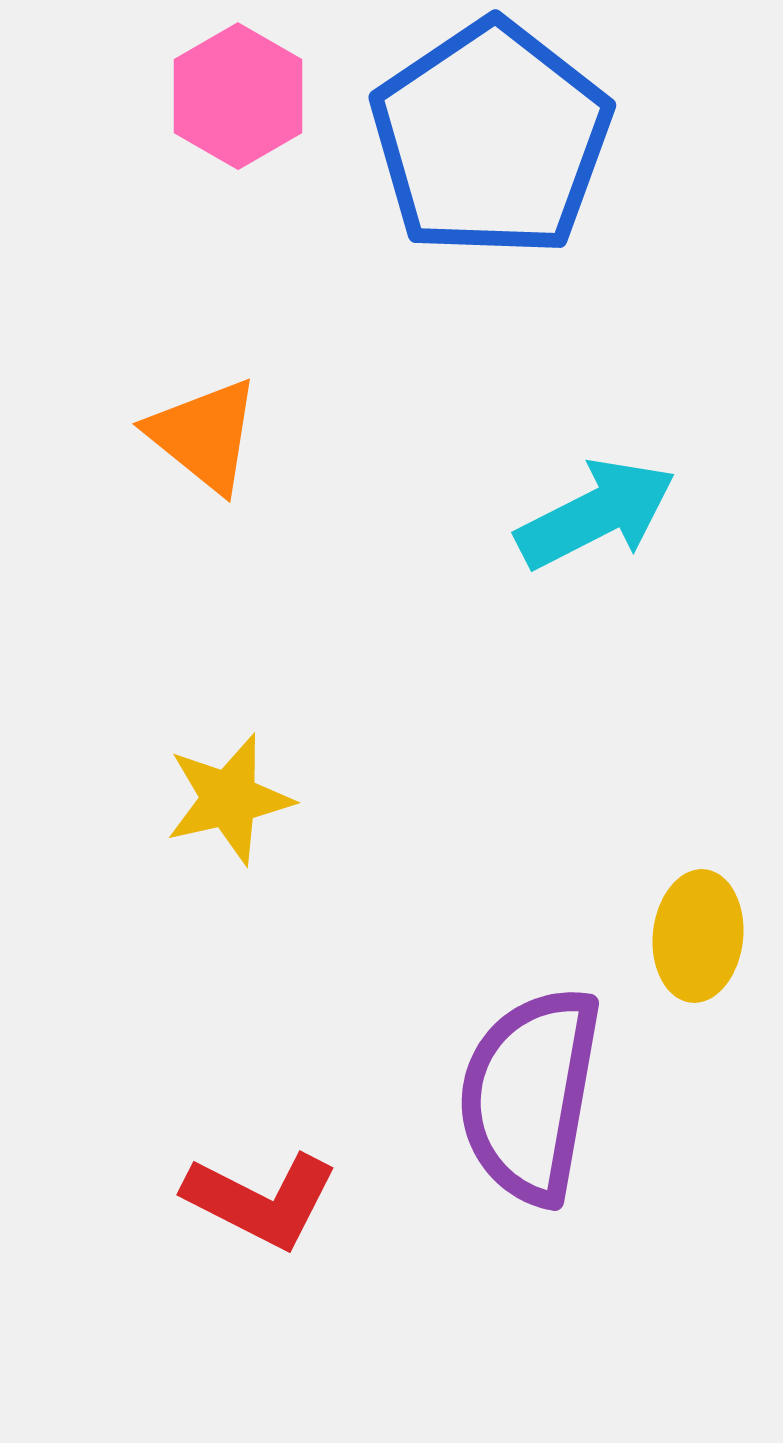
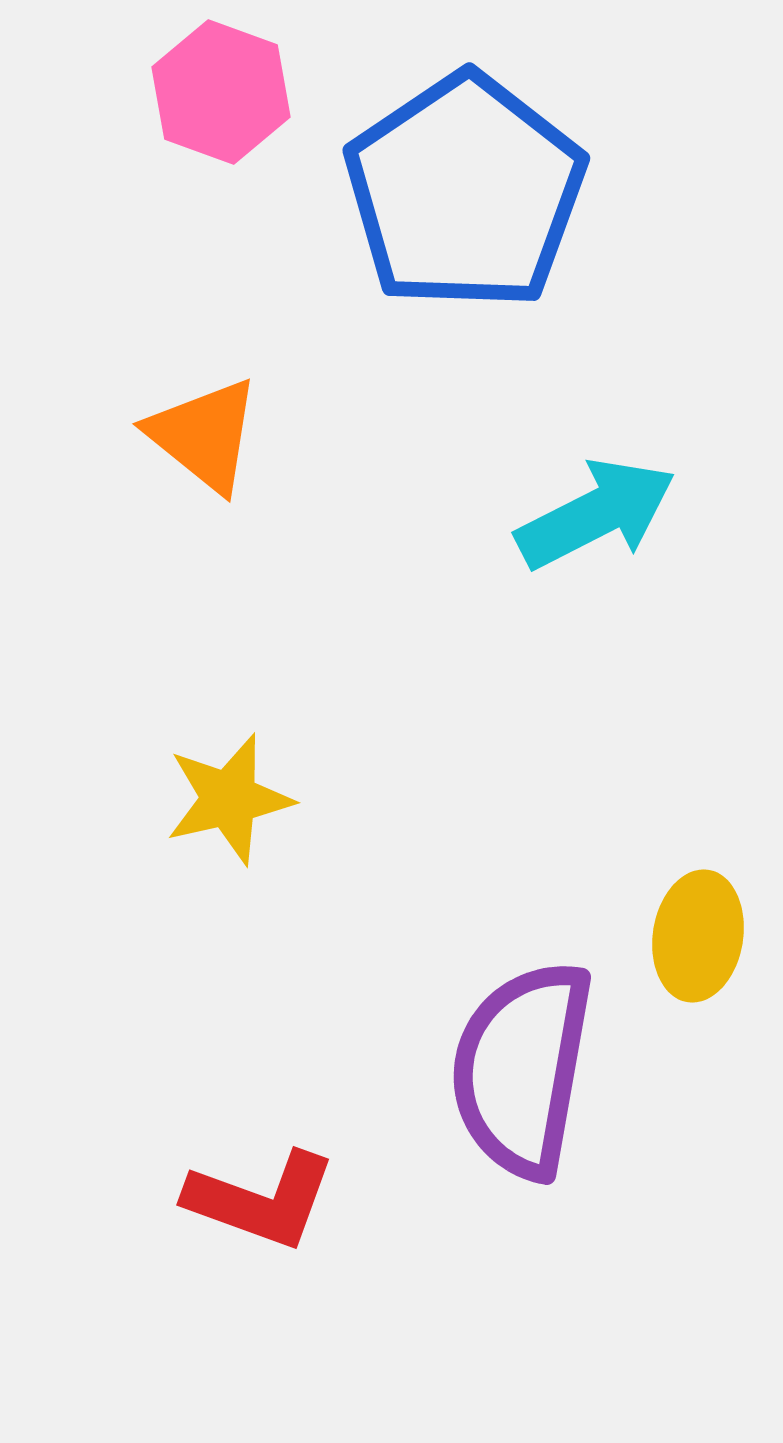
pink hexagon: moved 17 px left, 4 px up; rotated 10 degrees counterclockwise
blue pentagon: moved 26 px left, 53 px down
yellow ellipse: rotated 3 degrees clockwise
purple semicircle: moved 8 px left, 26 px up
red L-shape: rotated 7 degrees counterclockwise
